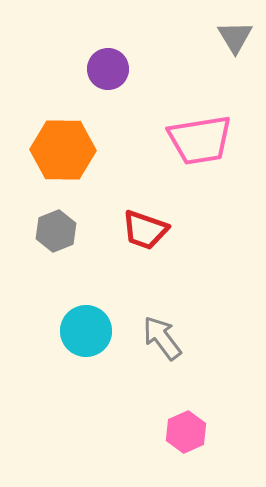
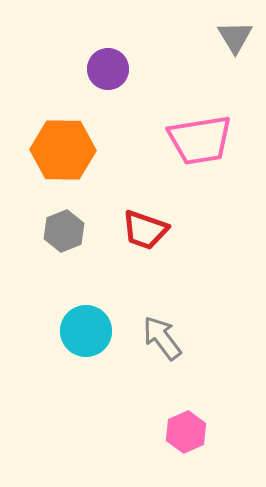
gray hexagon: moved 8 px right
